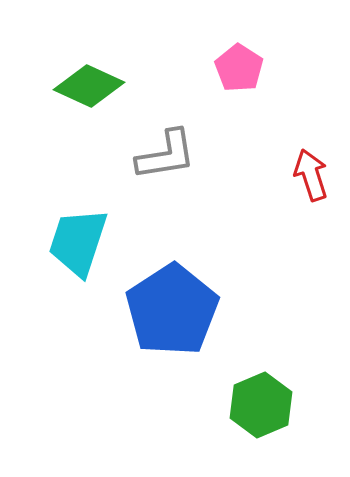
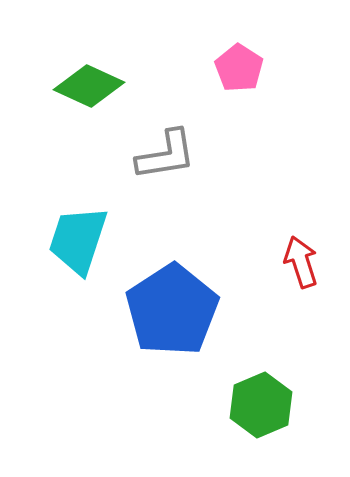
red arrow: moved 10 px left, 87 px down
cyan trapezoid: moved 2 px up
